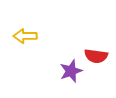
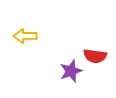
red semicircle: moved 1 px left
